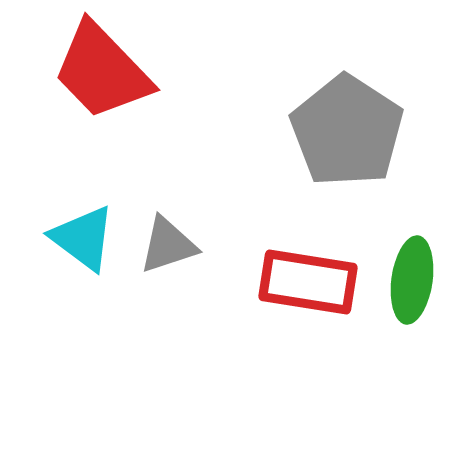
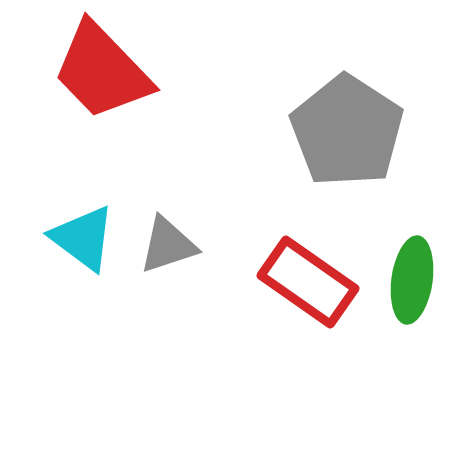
red rectangle: rotated 26 degrees clockwise
